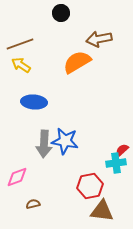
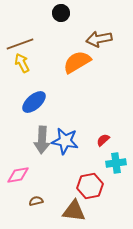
yellow arrow: moved 1 px right, 2 px up; rotated 30 degrees clockwise
blue ellipse: rotated 45 degrees counterclockwise
gray arrow: moved 2 px left, 4 px up
red semicircle: moved 19 px left, 10 px up
pink diamond: moved 1 px right, 2 px up; rotated 10 degrees clockwise
brown semicircle: moved 3 px right, 3 px up
brown triangle: moved 28 px left
